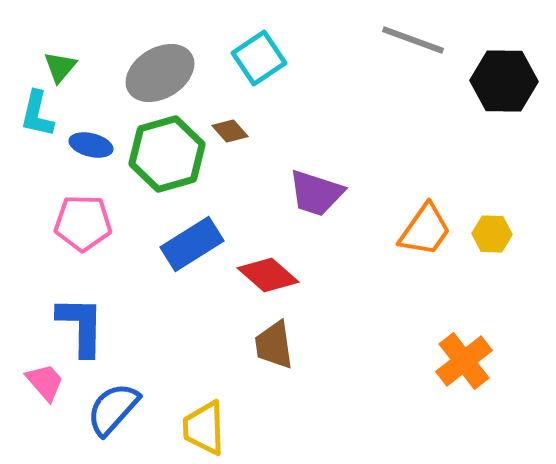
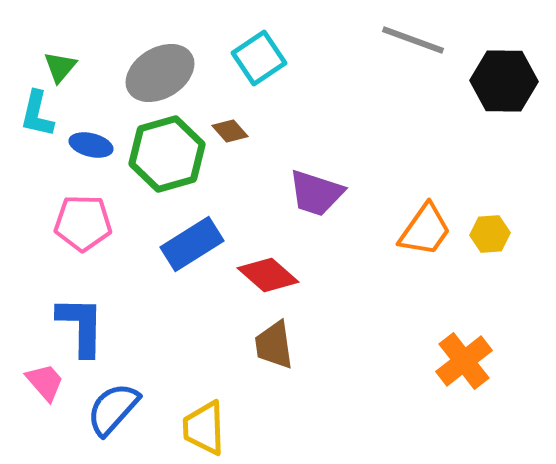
yellow hexagon: moved 2 px left; rotated 6 degrees counterclockwise
